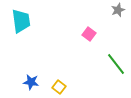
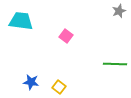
gray star: moved 1 px right, 1 px down
cyan trapezoid: rotated 75 degrees counterclockwise
pink square: moved 23 px left, 2 px down
green line: moved 1 px left; rotated 50 degrees counterclockwise
